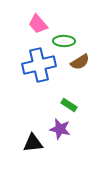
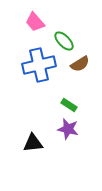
pink trapezoid: moved 3 px left, 2 px up
green ellipse: rotated 45 degrees clockwise
brown semicircle: moved 2 px down
purple star: moved 8 px right
